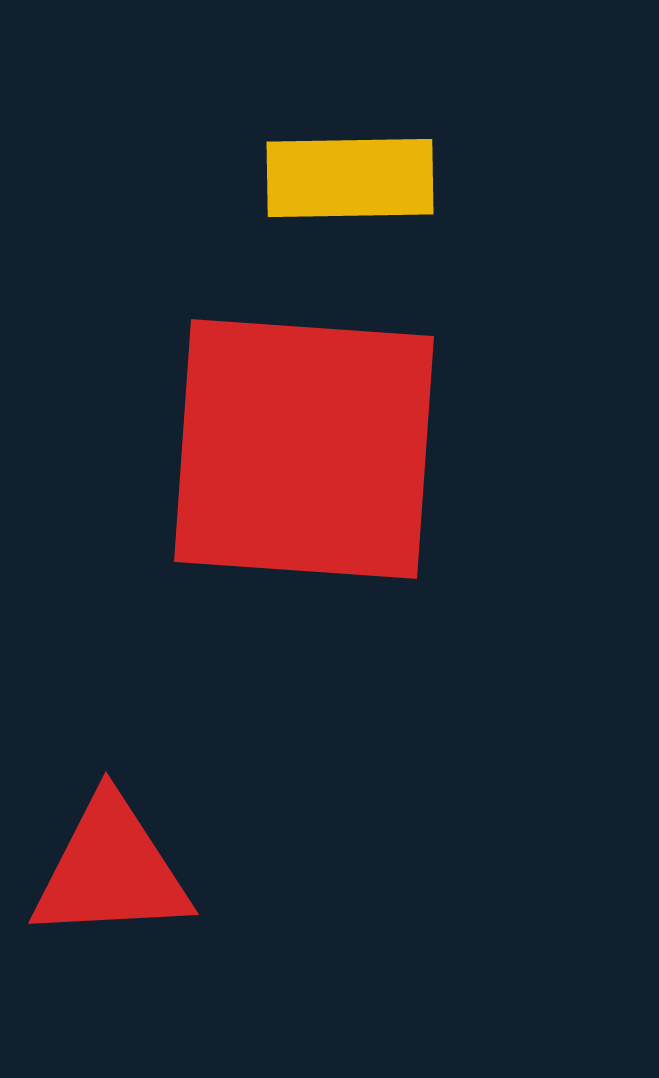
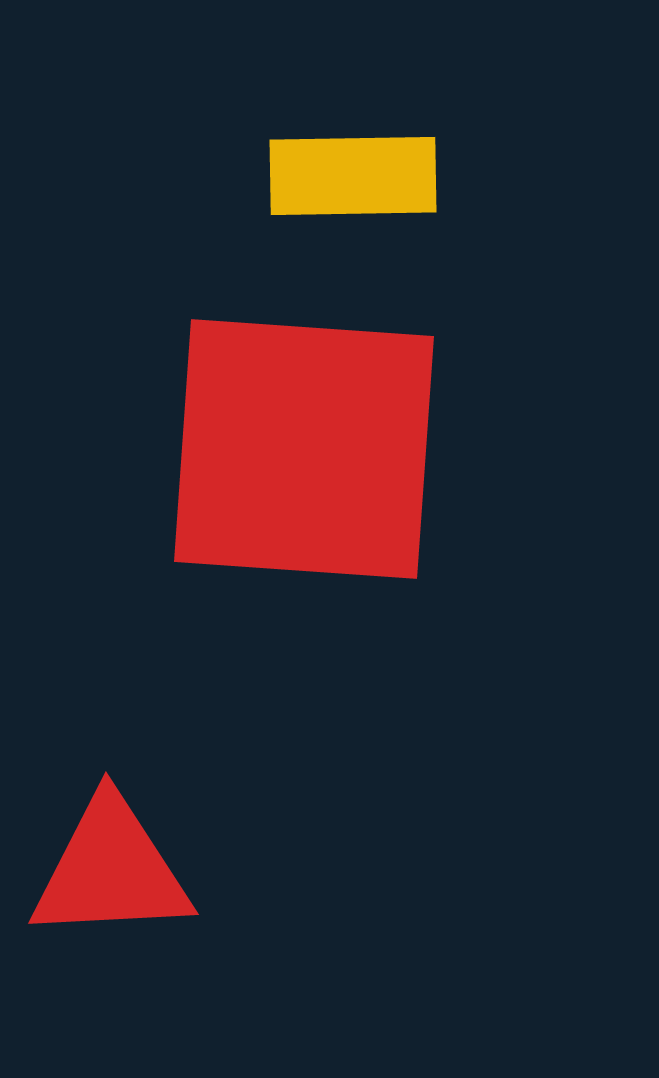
yellow rectangle: moved 3 px right, 2 px up
